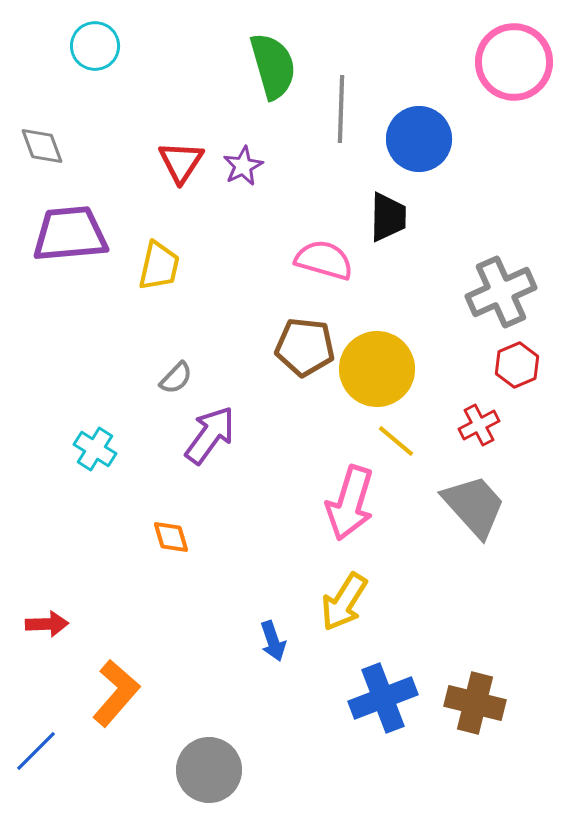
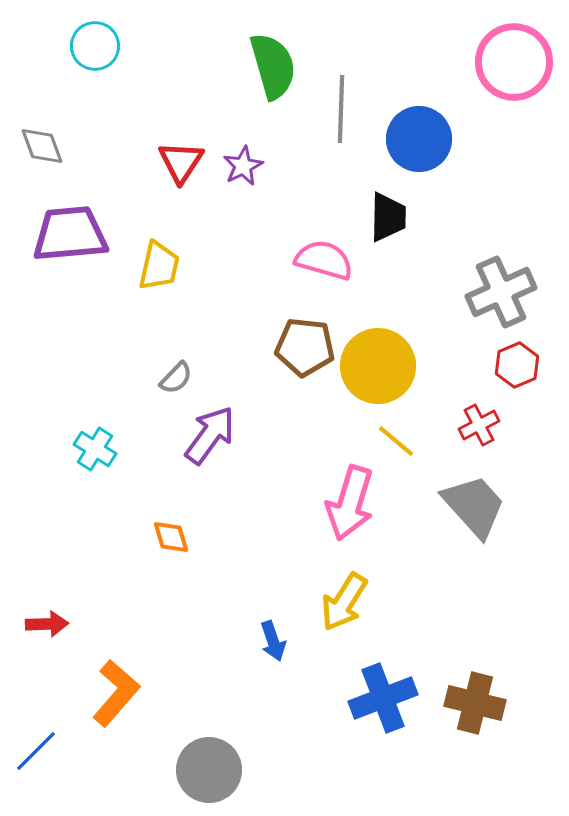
yellow circle: moved 1 px right, 3 px up
